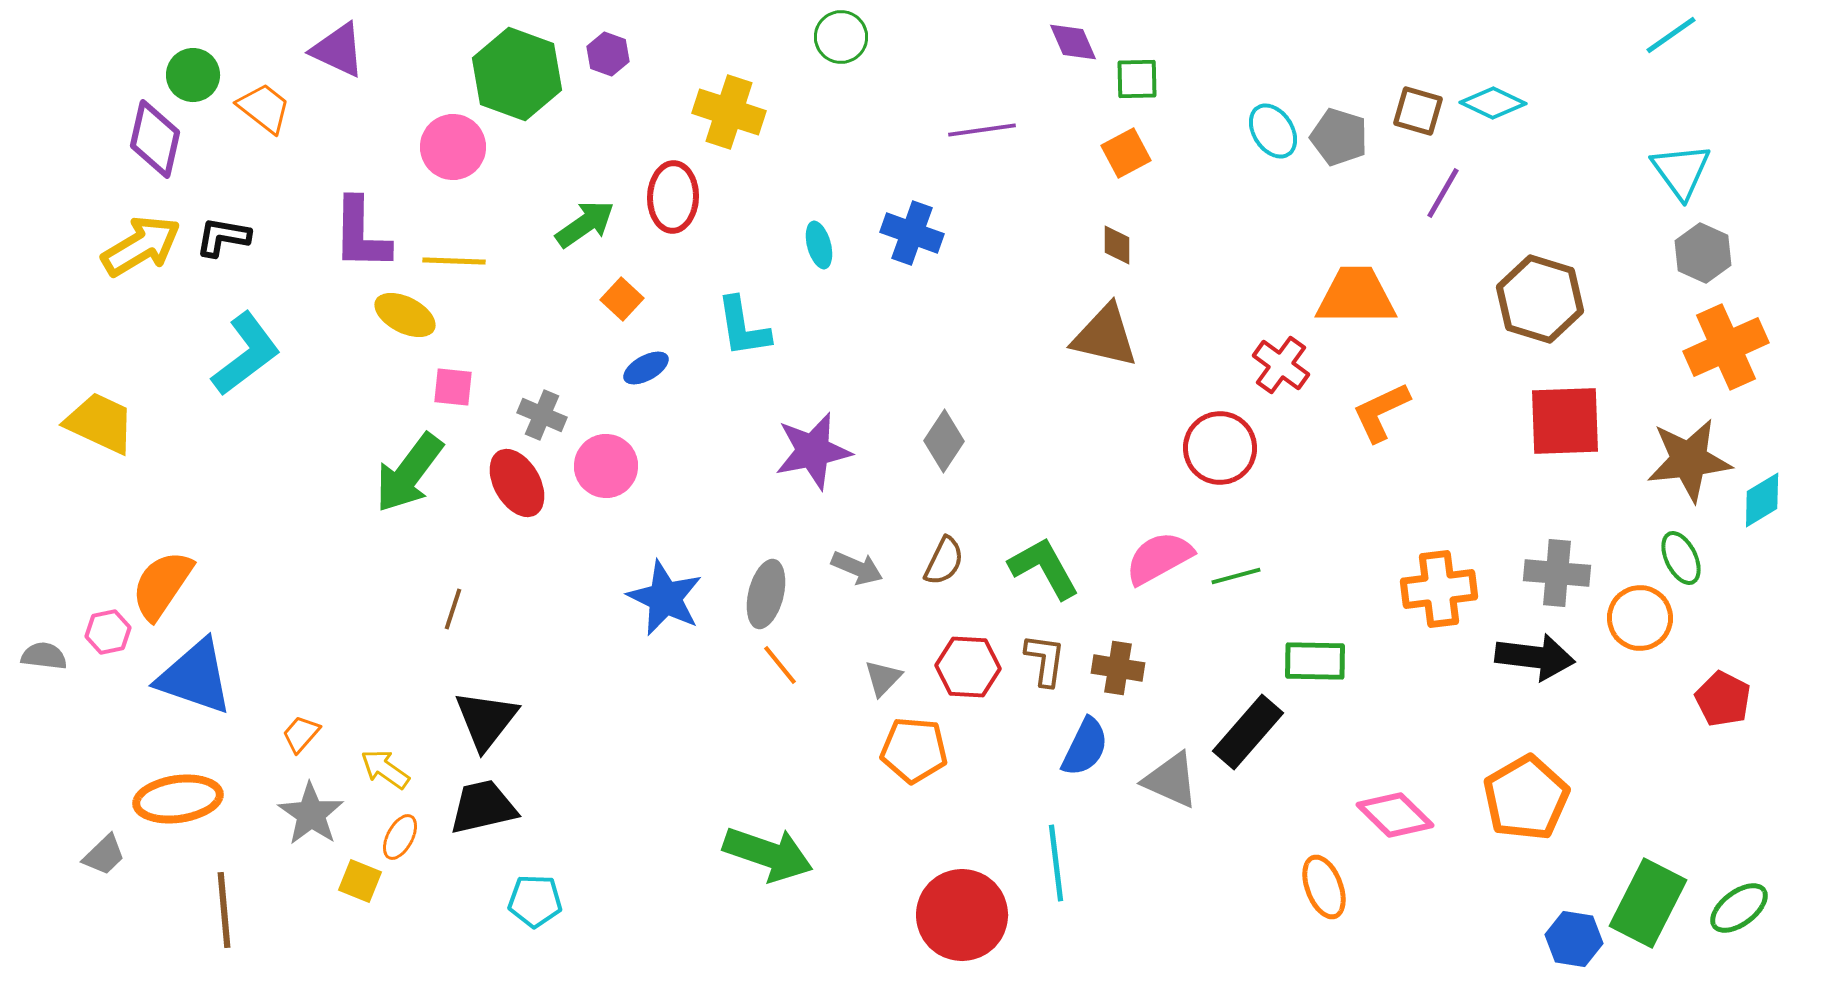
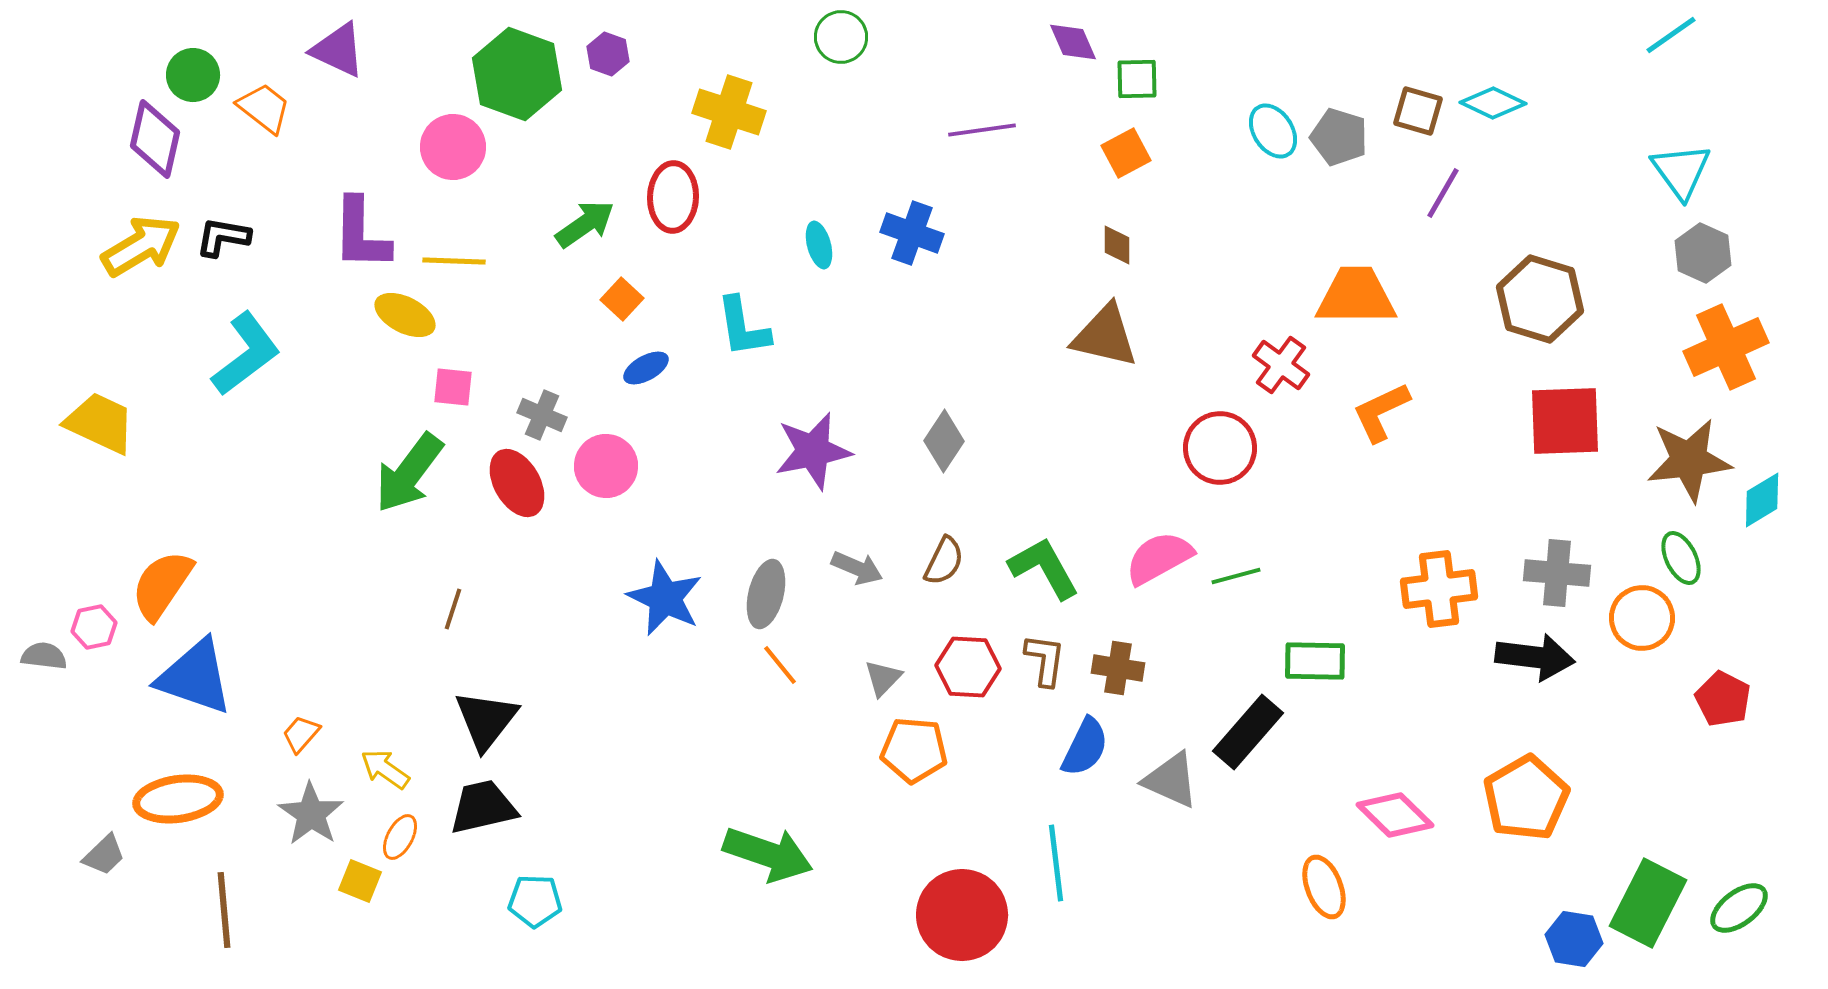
orange circle at (1640, 618): moved 2 px right
pink hexagon at (108, 632): moved 14 px left, 5 px up
